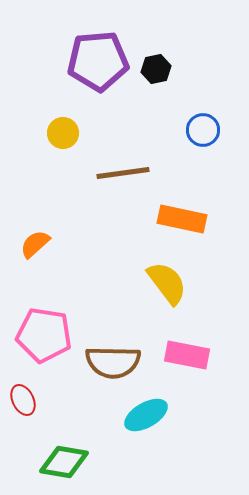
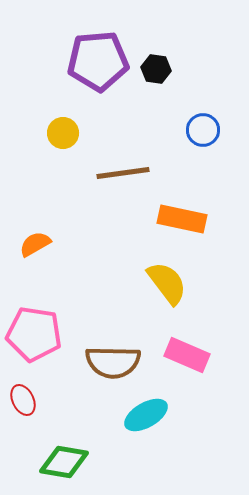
black hexagon: rotated 20 degrees clockwise
orange semicircle: rotated 12 degrees clockwise
pink pentagon: moved 10 px left, 1 px up
pink rectangle: rotated 12 degrees clockwise
